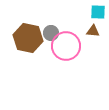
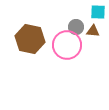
gray circle: moved 25 px right, 6 px up
brown hexagon: moved 2 px right, 1 px down
pink circle: moved 1 px right, 1 px up
